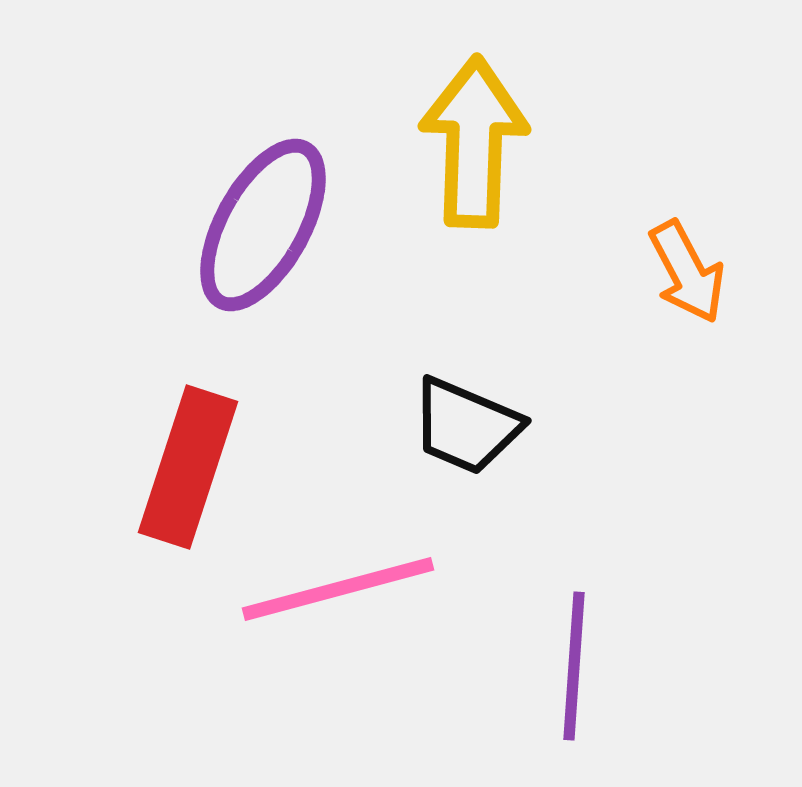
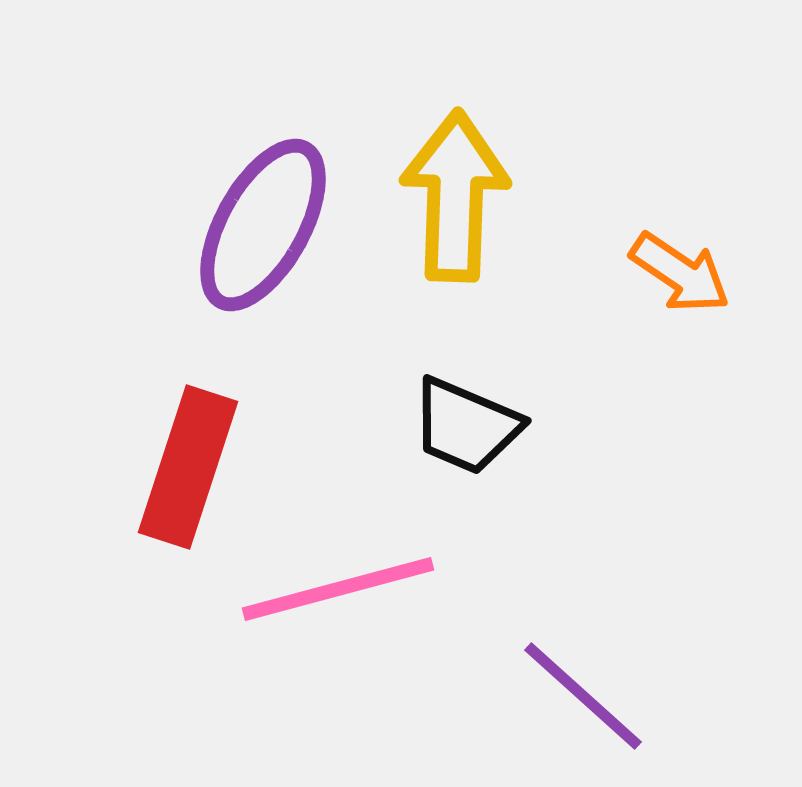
yellow arrow: moved 19 px left, 54 px down
orange arrow: moved 7 px left, 1 px down; rotated 28 degrees counterclockwise
purple line: moved 9 px right, 30 px down; rotated 52 degrees counterclockwise
